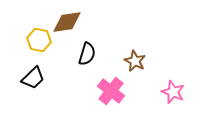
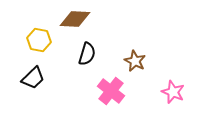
brown diamond: moved 8 px right, 3 px up; rotated 12 degrees clockwise
